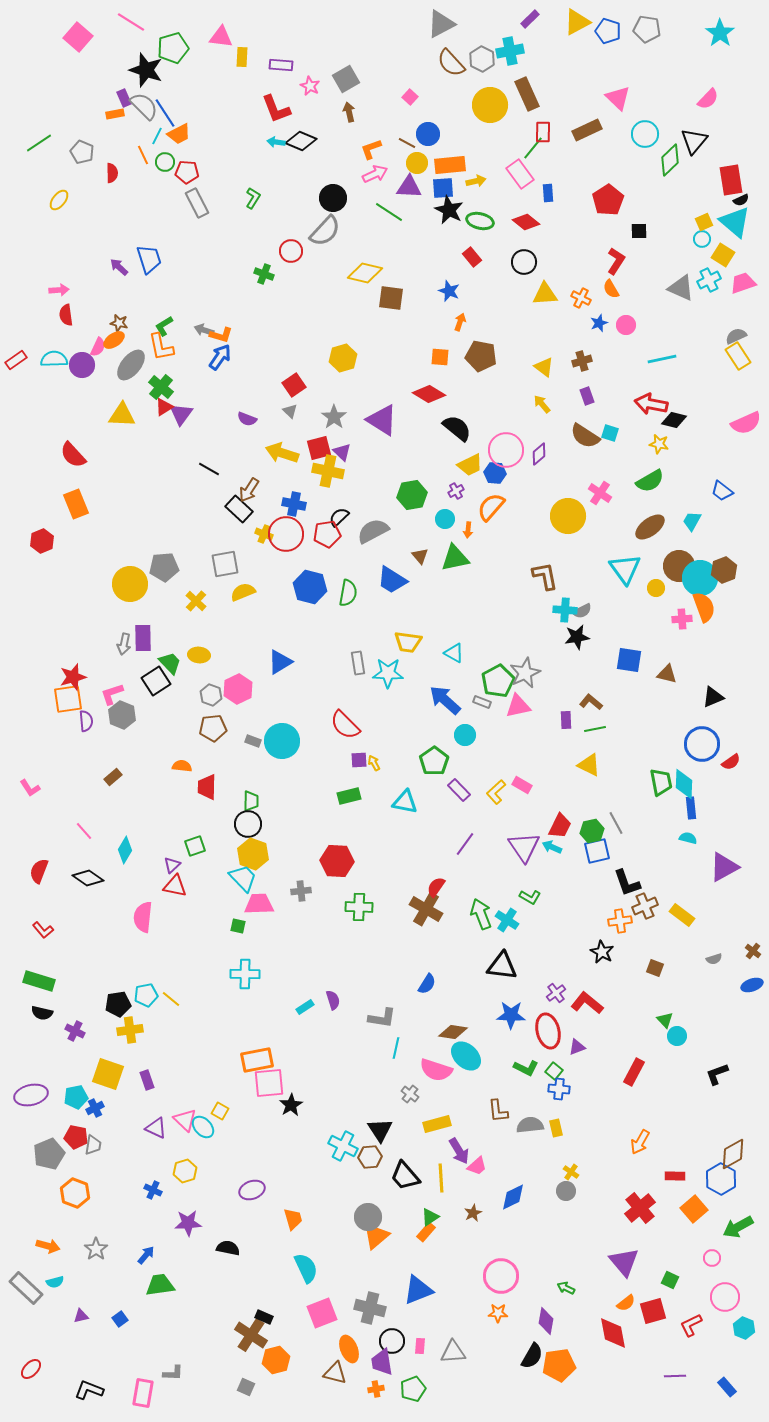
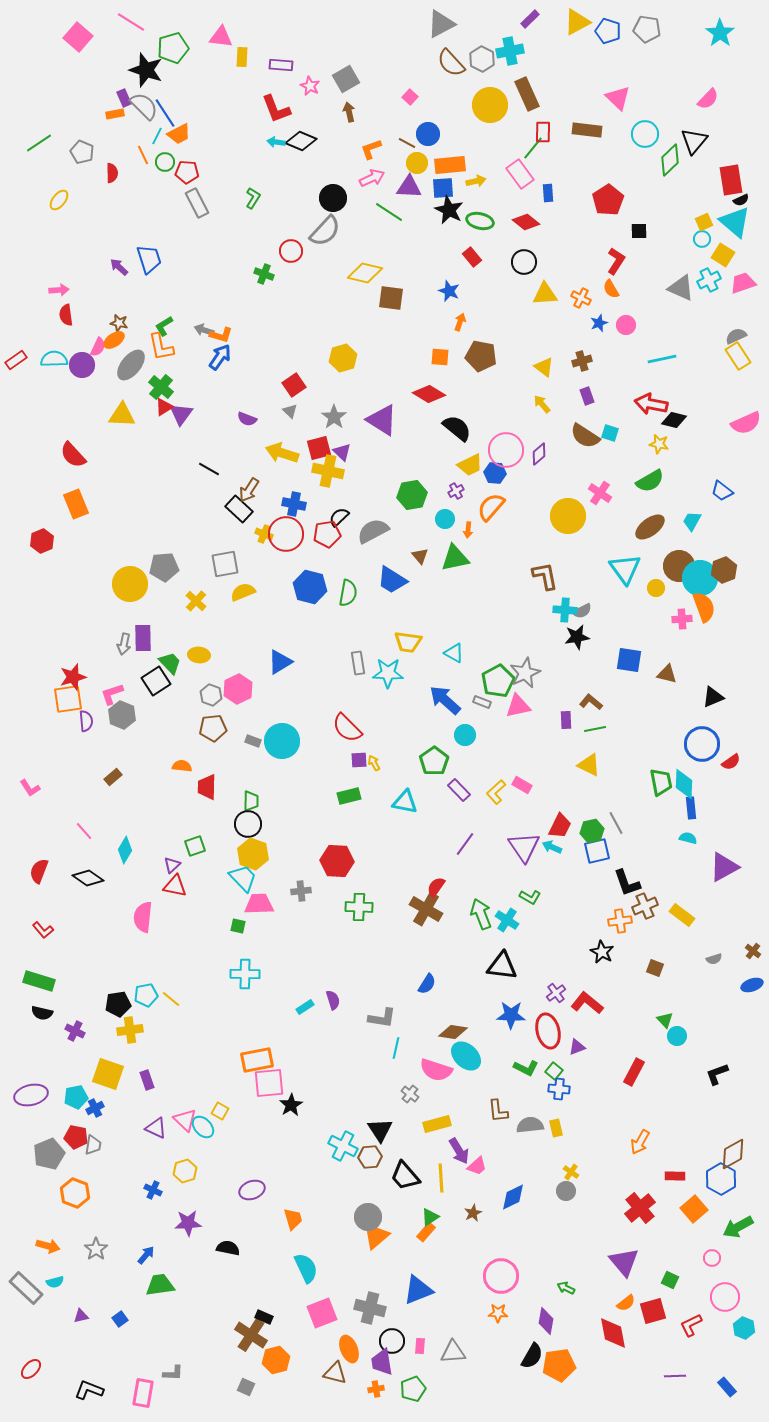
brown rectangle at (587, 130): rotated 32 degrees clockwise
pink arrow at (375, 174): moved 3 px left, 4 px down
red semicircle at (345, 725): moved 2 px right, 3 px down
